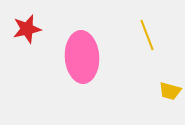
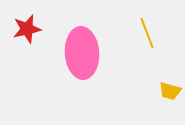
yellow line: moved 2 px up
pink ellipse: moved 4 px up
